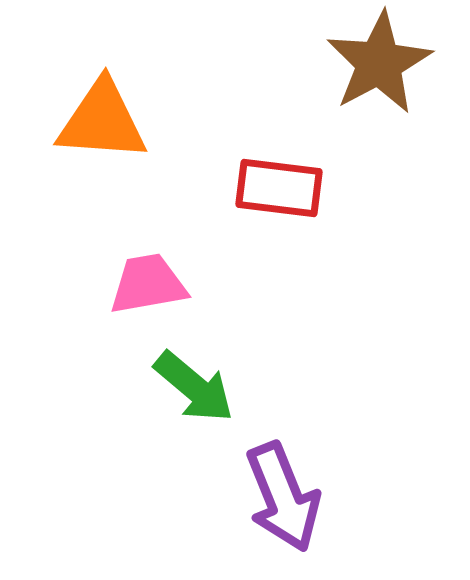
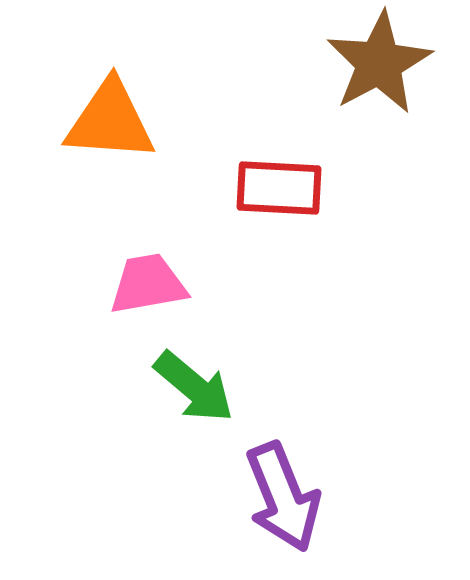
orange triangle: moved 8 px right
red rectangle: rotated 4 degrees counterclockwise
